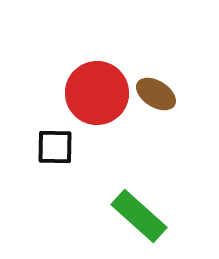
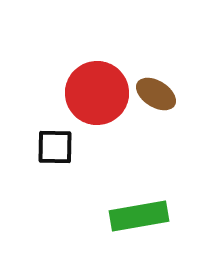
green rectangle: rotated 52 degrees counterclockwise
